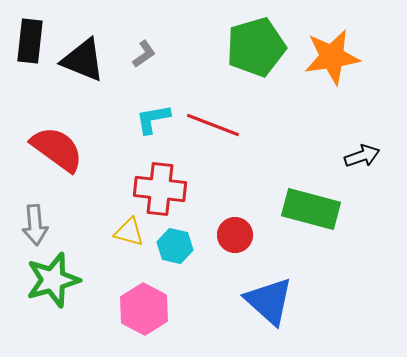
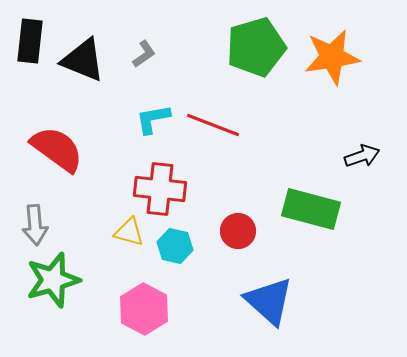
red circle: moved 3 px right, 4 px up
